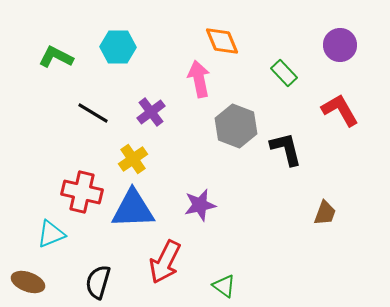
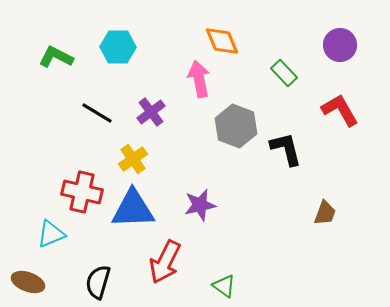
black line: moved 4 px right
